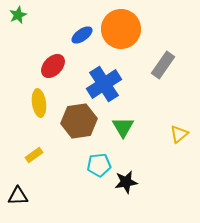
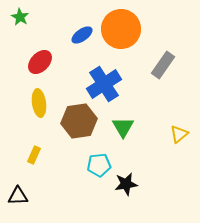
green star: moved 2 px right, 2 px down; rotated 18 degrees counterclockwise
red ellipse: moved 13 px left, 4 px up
yellow rectangle: rotated 30 degrees counterclockwise
black star: moved 2 px down
